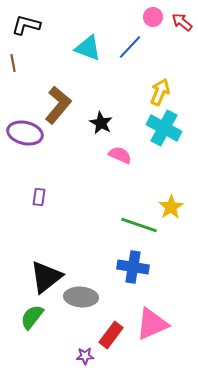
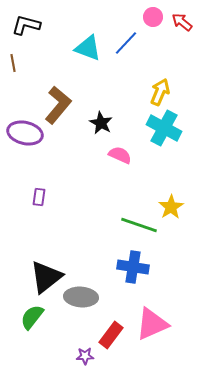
blue line: moved 4 px left, 4 px up
